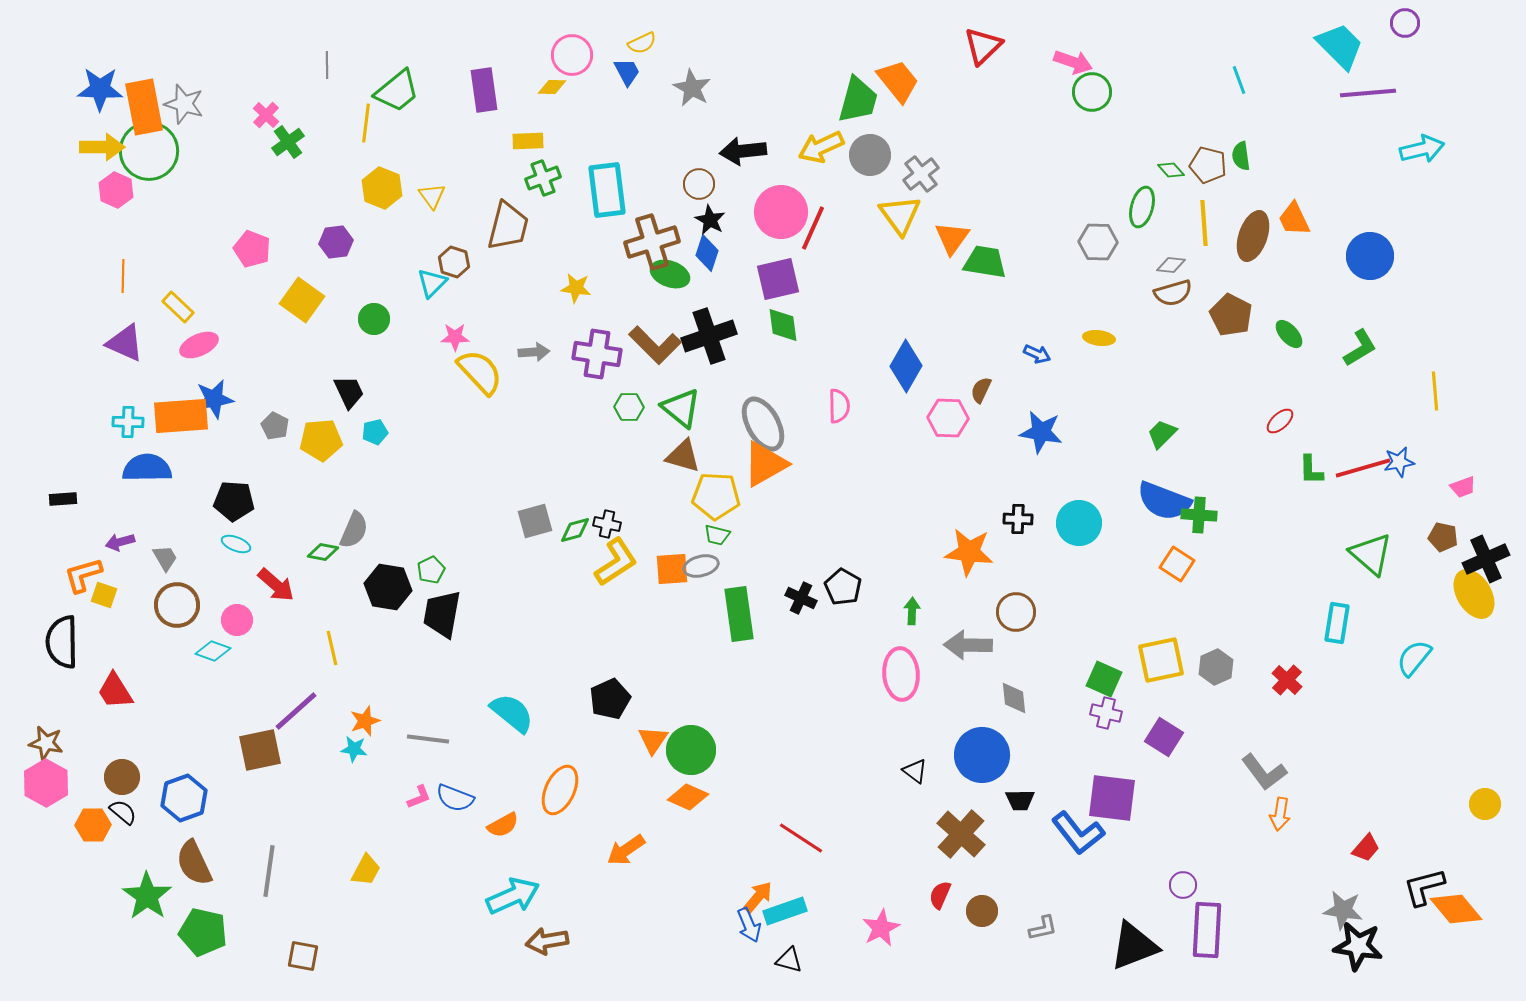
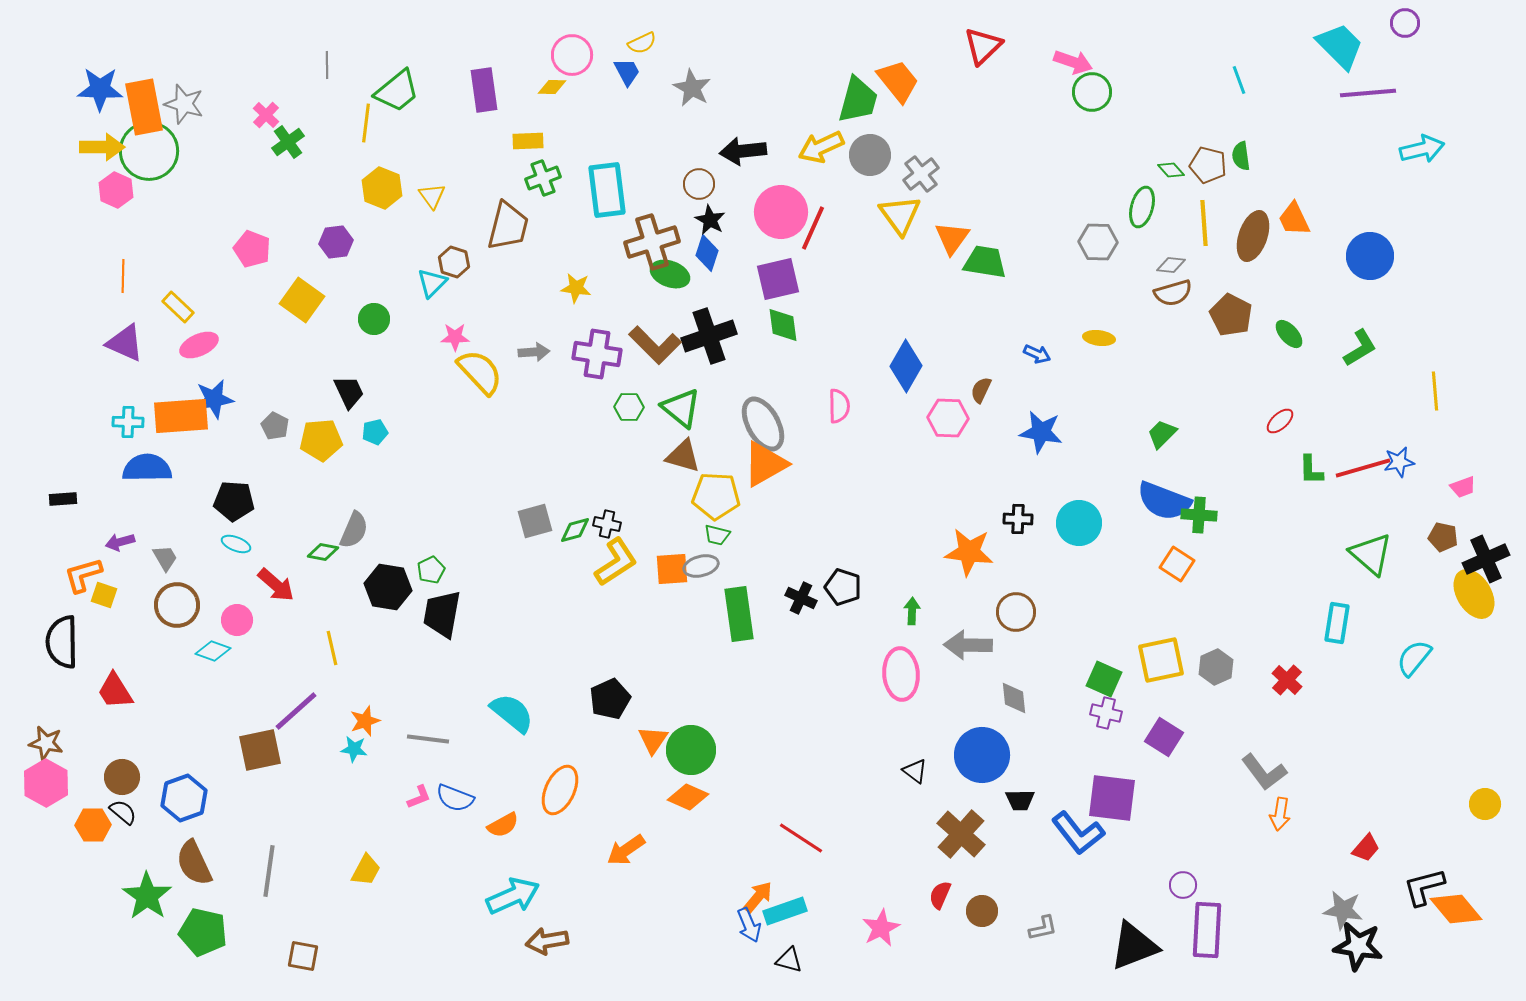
black pentagon at (843, 587): rotated 12 degrees counterclockwise
